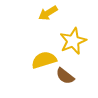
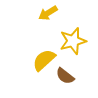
yellow star: rotated 8 degrees clockwise
yellow semicircle: rotated 25 degrees counterclockwise
